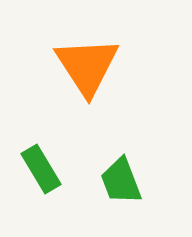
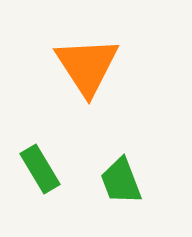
green rectangle: moved 1 px left
